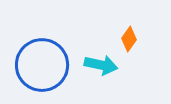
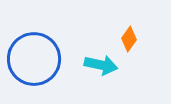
blue circle: moved 8 px left, 6 px up
